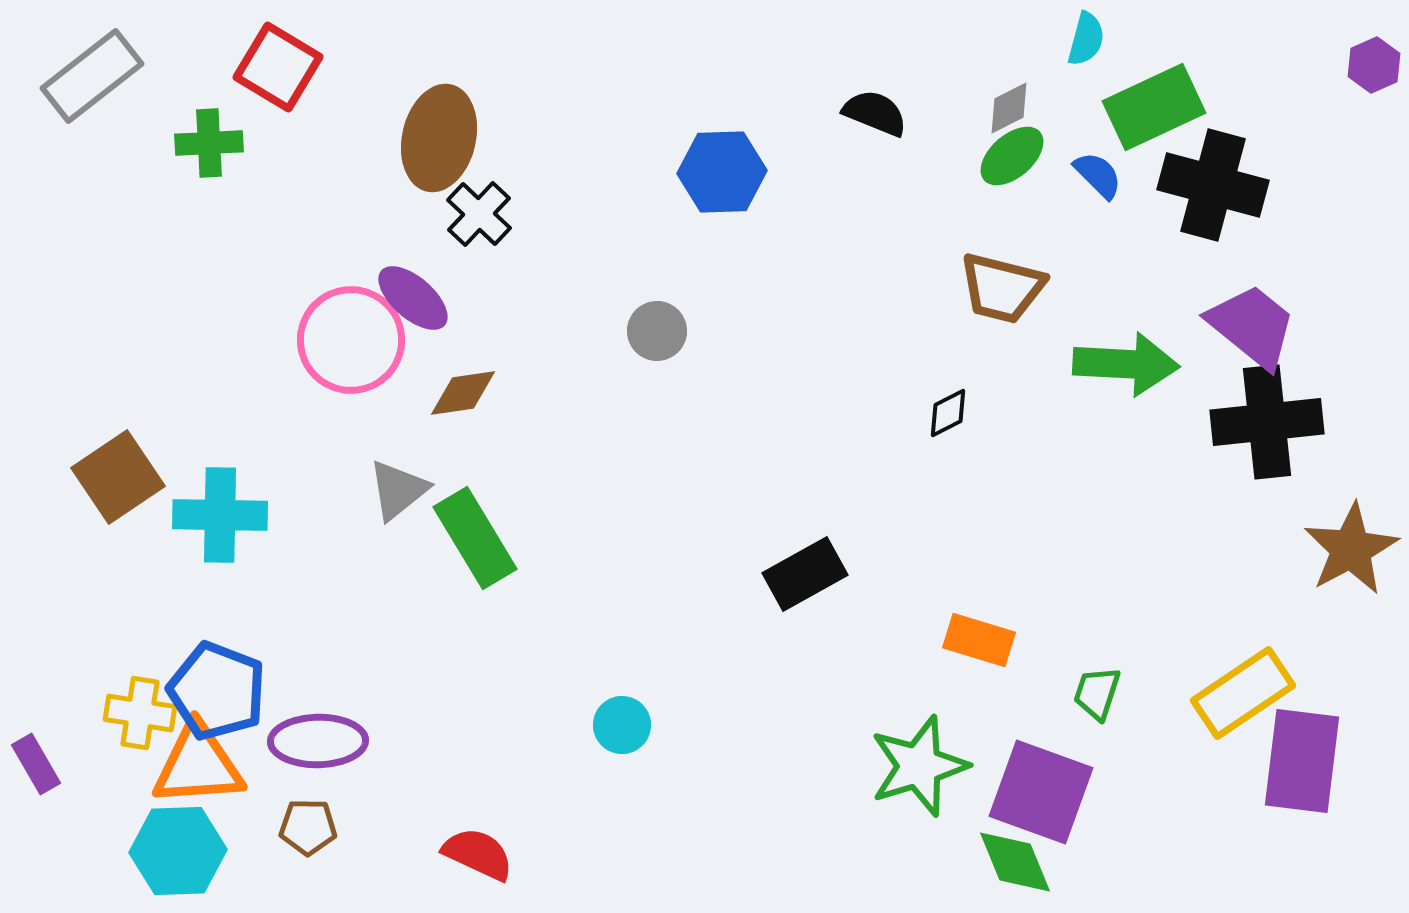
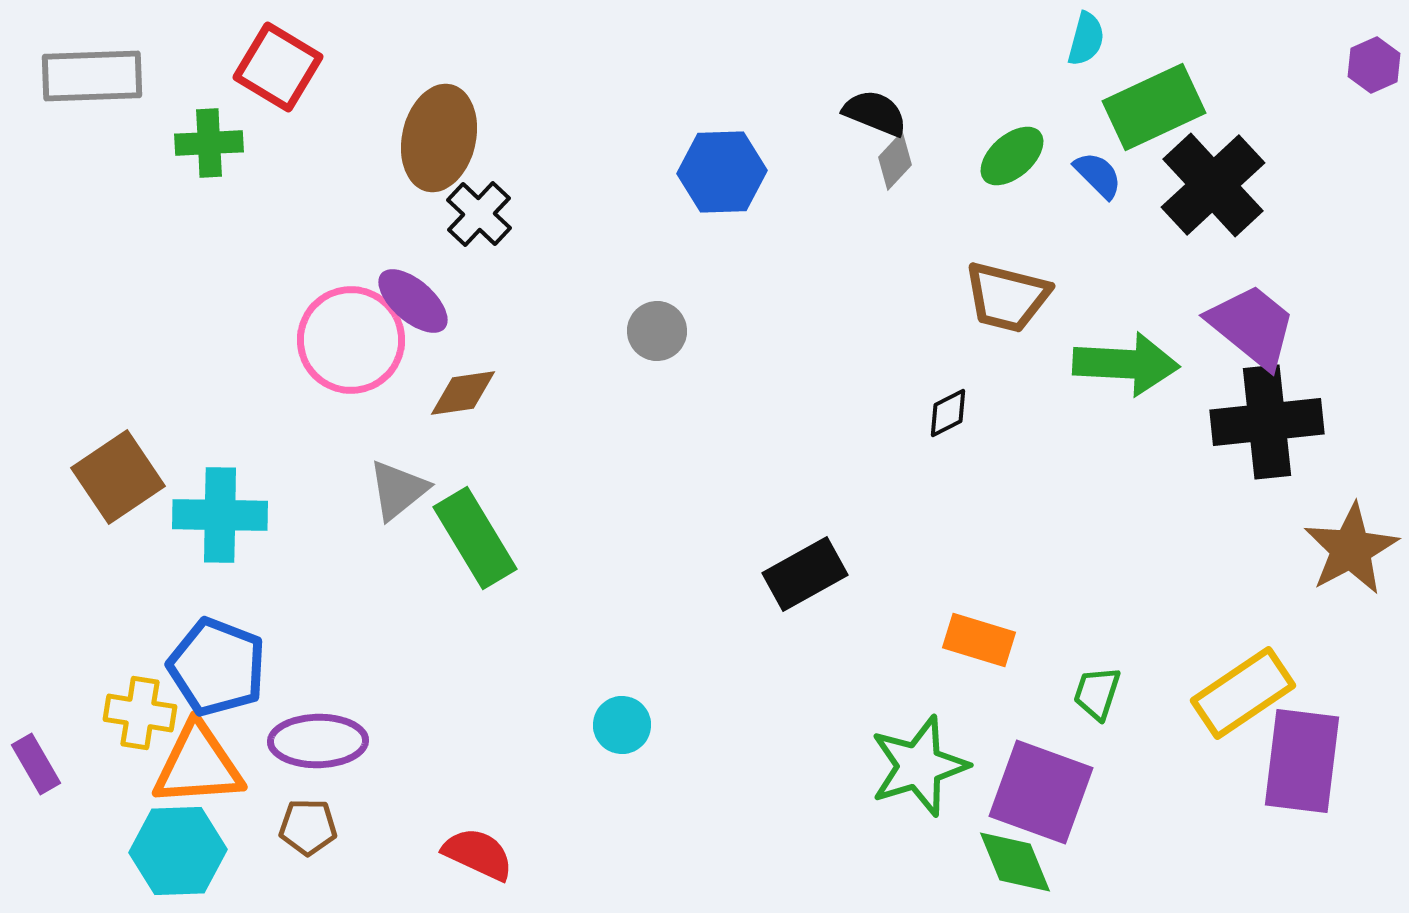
gray rectangle at (92, 76): rotated 36 degrees clockwise
gray diamond at (1009, 108): moved 114 px left, 53 px down; rotated 20 degrees counterclockwise
black cross at (1213, 185): rotated 32 degrees clockwise
brown trapezoid at (1002, 288): moved 5 px right, 9 px down
purple ellipse at (413, 298): moved 3 px down
blue pentagon at (217, 691): moved 24 px up
